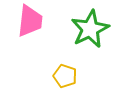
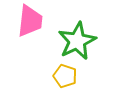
green star: moved 13 px left, 12 px down
